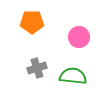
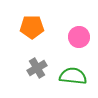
orange pentagon: moved 5 px down
gray cross: rotated 12 degrees counterclockwise
